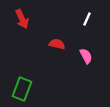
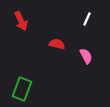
red arrow: moved 1 px left, 2 px down
